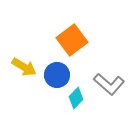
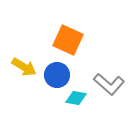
orange square: moved 4 px left; rotated 28 degrees counterclockwise
cyan diamond: rotated 55 degrees clockwise
